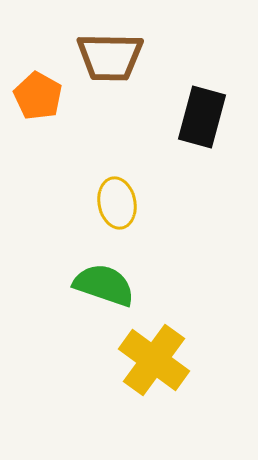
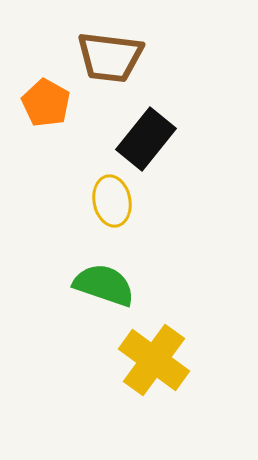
brown trapezoid: rotated 6 degrees clockwise
orange pentagon: moved 8 px right, 7 px down
black rectangle: moved 56 px left, 22 px down; rotated 24 degrees clockwise
yellow ellipse: moved 5 px left, 2 px up
